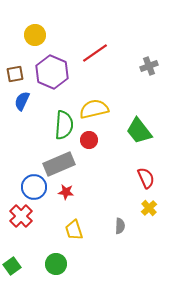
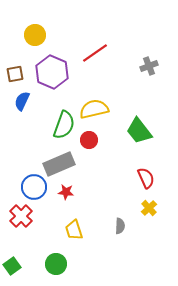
green semicircle: rotated 16 degrees clockwise
